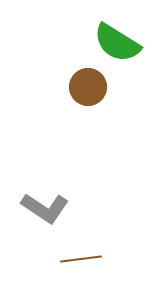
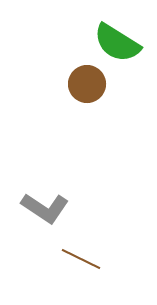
brown circle: moved 1 px left, 3 px up
brown line: rotated 33 degrees clockwise
